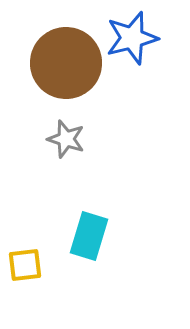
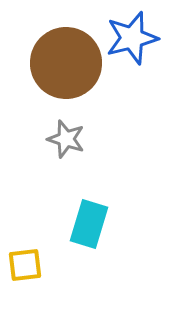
cyan rectangle: moved 12 px up
